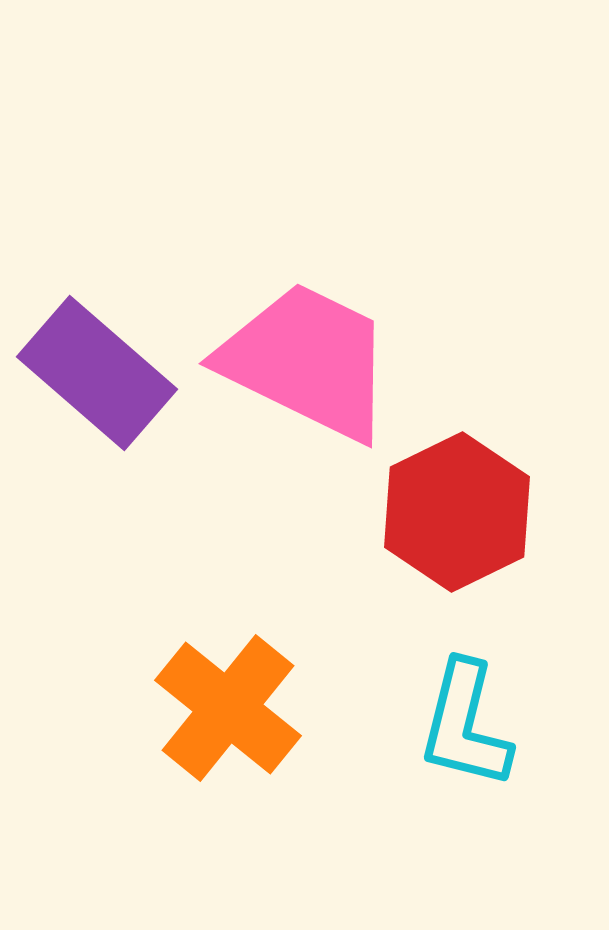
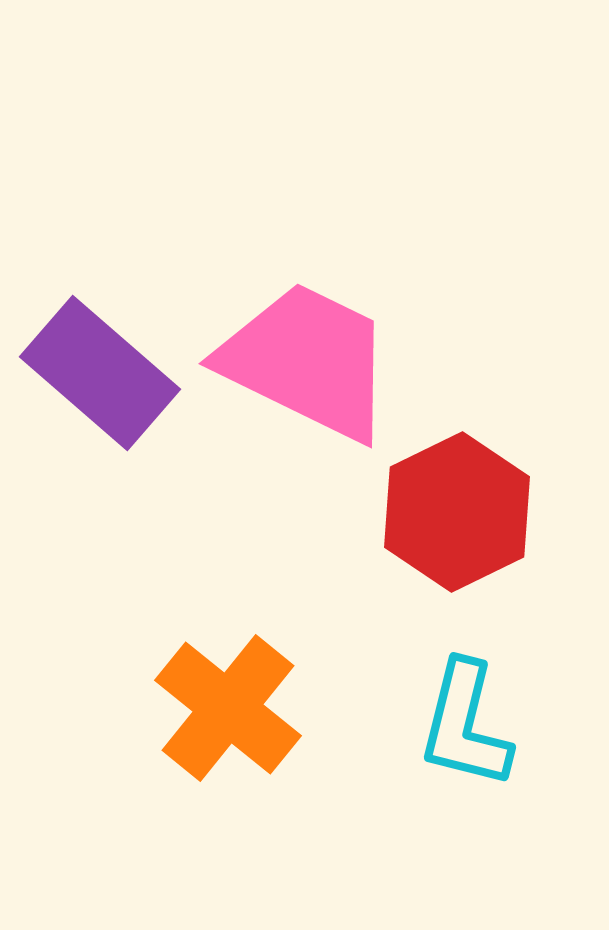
purple rectangle: moved 3 px right
